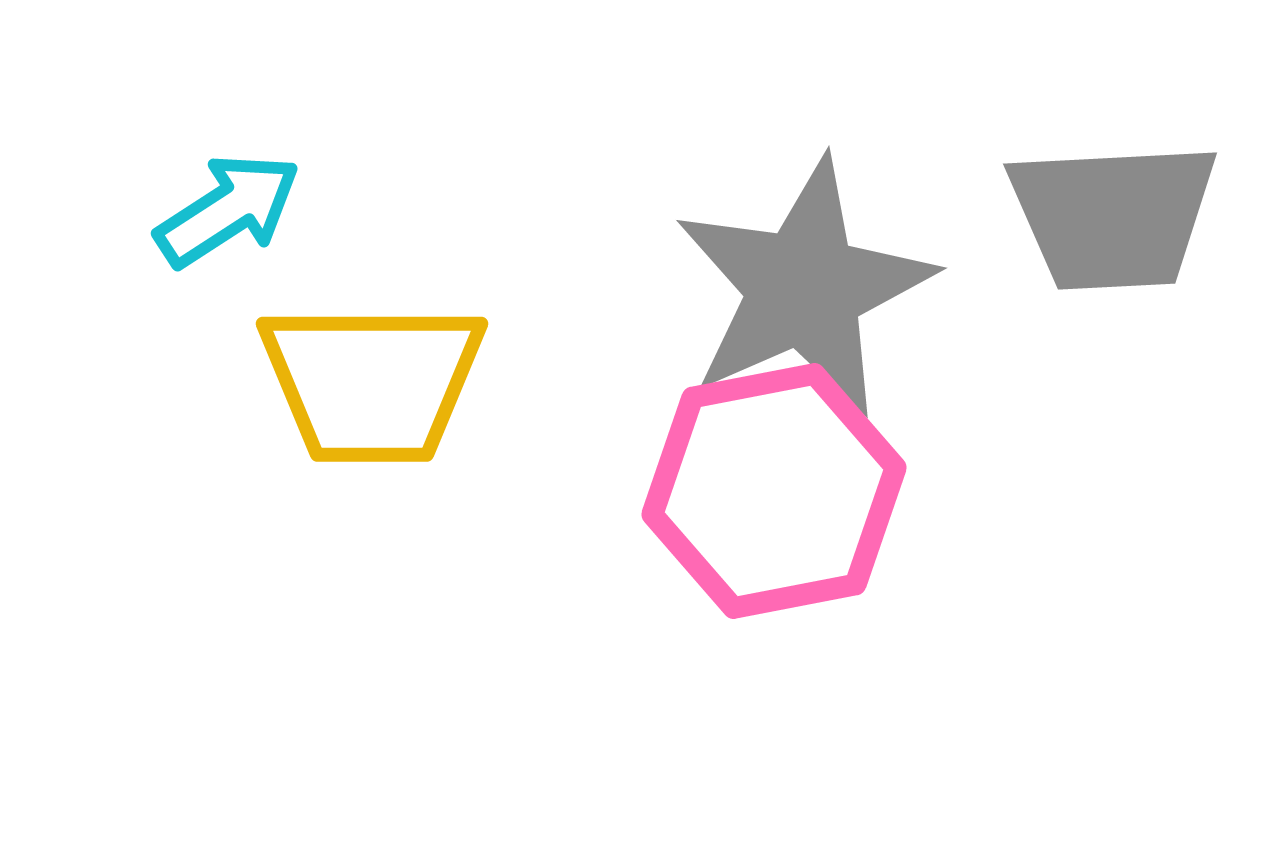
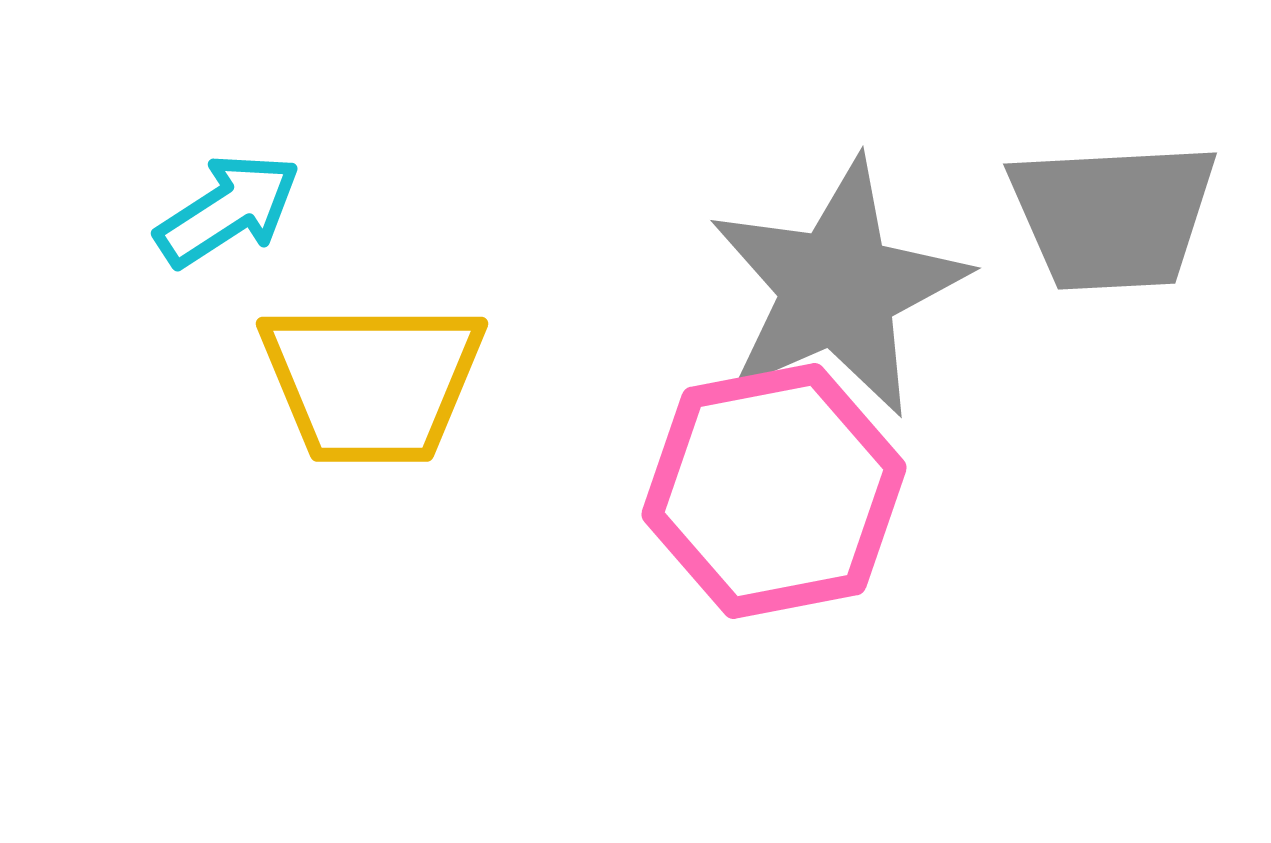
gray star: moved 34 px right
